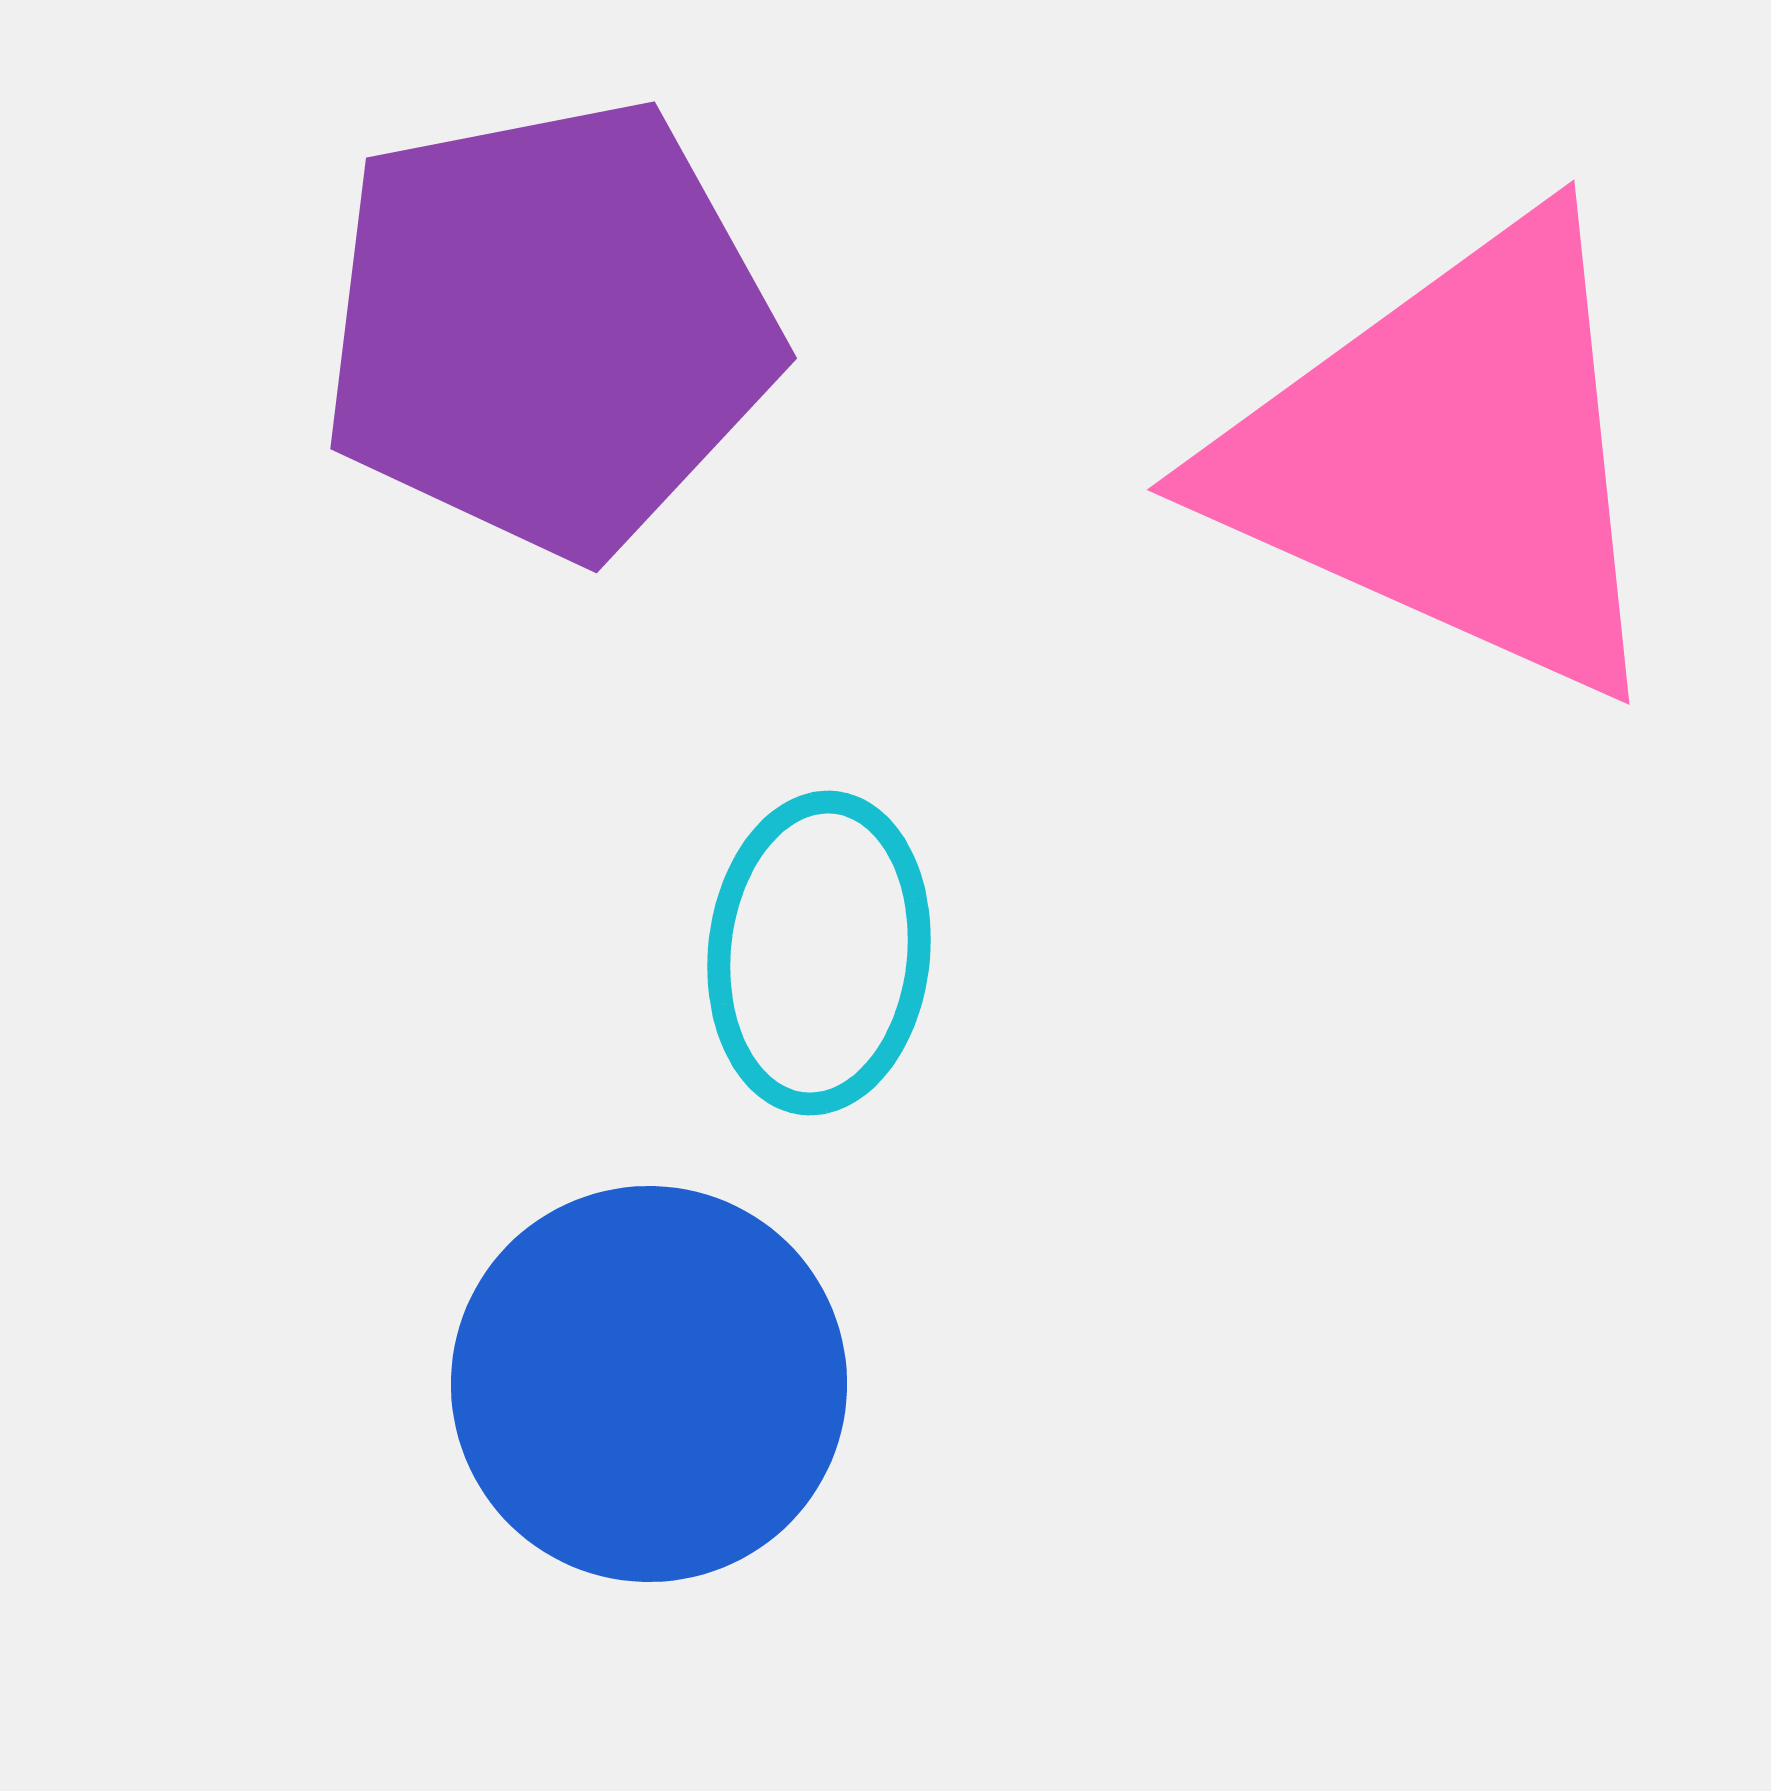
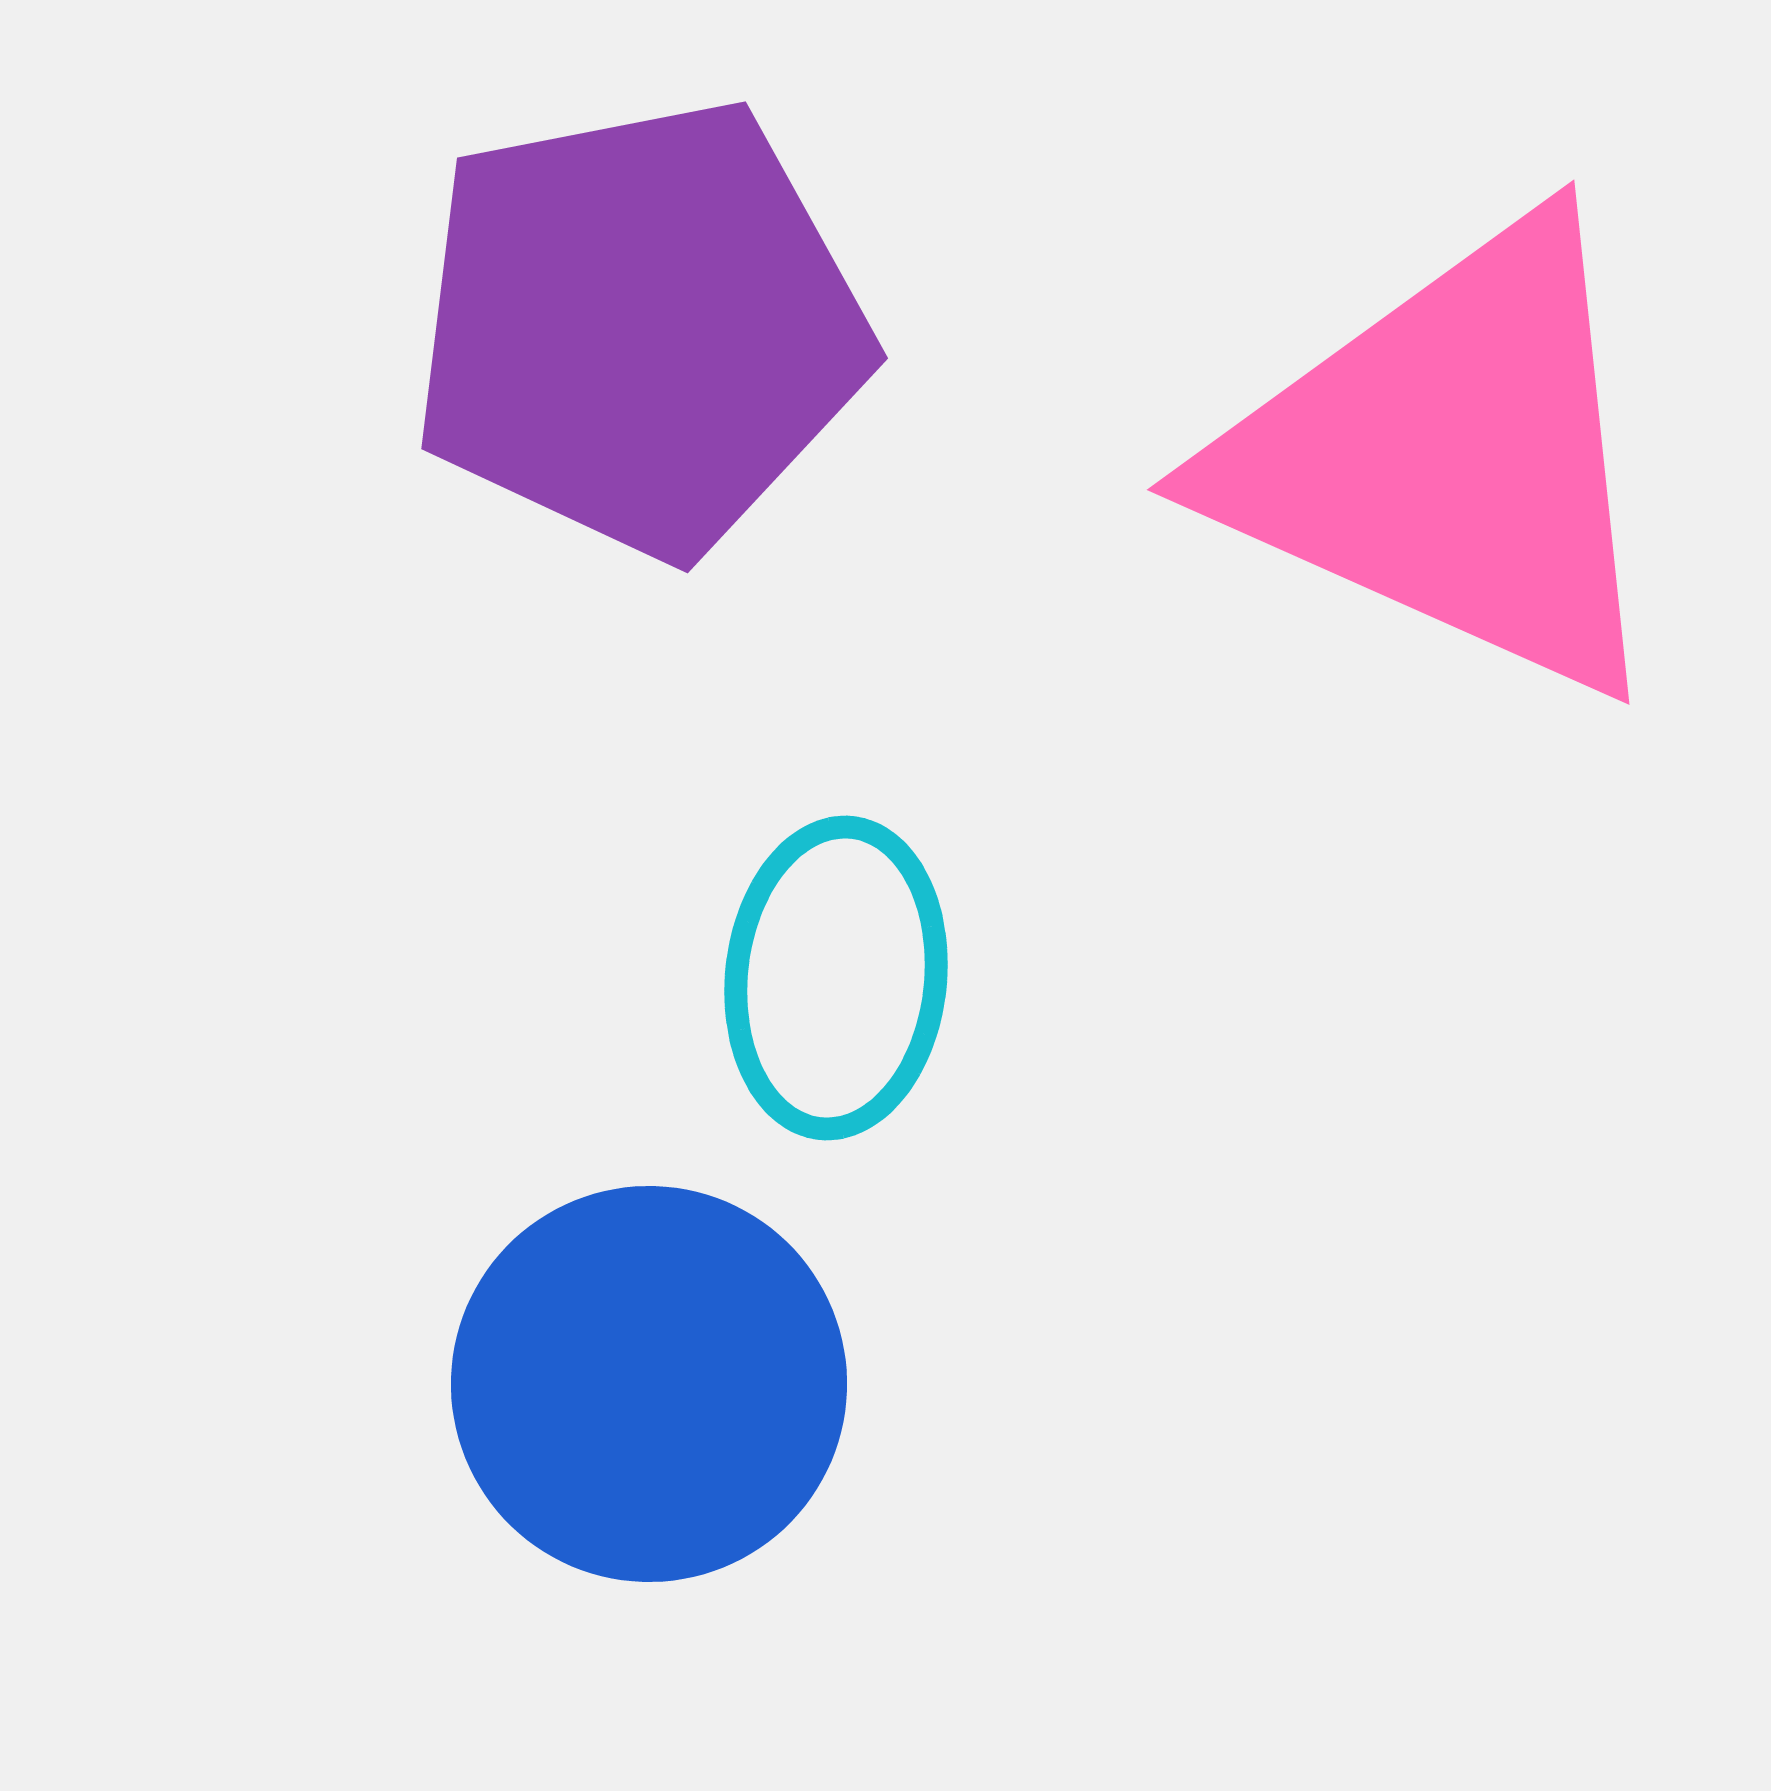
purple pentagon: moved 91 px right
cyan ellipse: moved 17 px right, 25 px down
